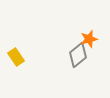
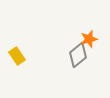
yellow rectangle: moved 1 px right, 1 px up
